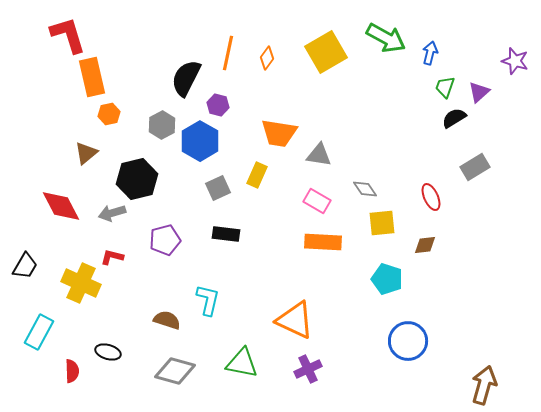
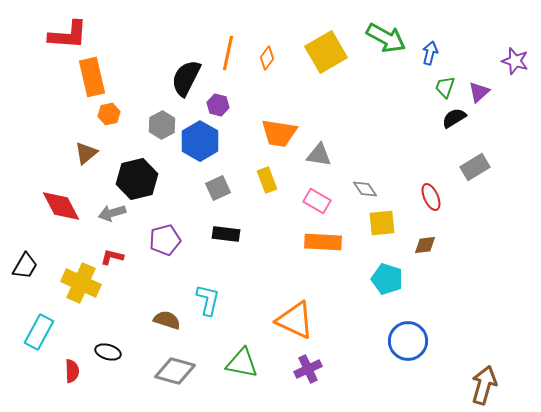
red L-shape at (68, 35): rotated 111 degrees clockwise
yellow rectangle at (257, 175): moved 10 px right, 5 px down; rotated 45 degrees counterclockwise
